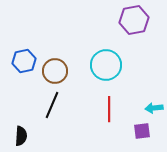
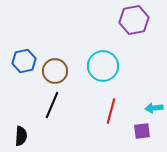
cyan circle: moved 3 px left, 1 px down
red line: moved 2 px right, 2 px down; rotated 15 degrees clockwise
